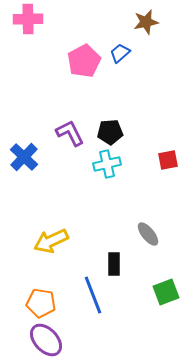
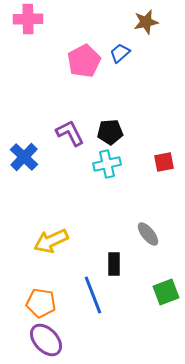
red square: moved 4 px left, 2 px down
